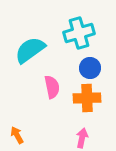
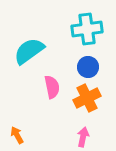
cyan cross: moved 8 px right, 4 px up; rotated 8 degrees clockwise
cyan semicircle: moved 1 px left, 1 px down
blue circle: moved 2 px left, 1 px up
orange cross: rotated 24 degrees counterclockwise
pink arrow: moved 1 px right, 1 px up
